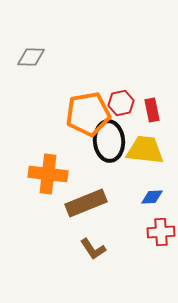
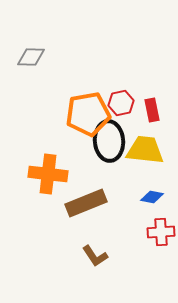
blue diamond: rotated 15 degrees clockwise
brown L-shape: moved 2 px right, 7 px down
